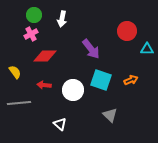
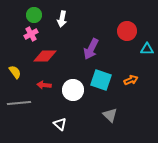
purple arrow: rotated 65 degrees clockwise
